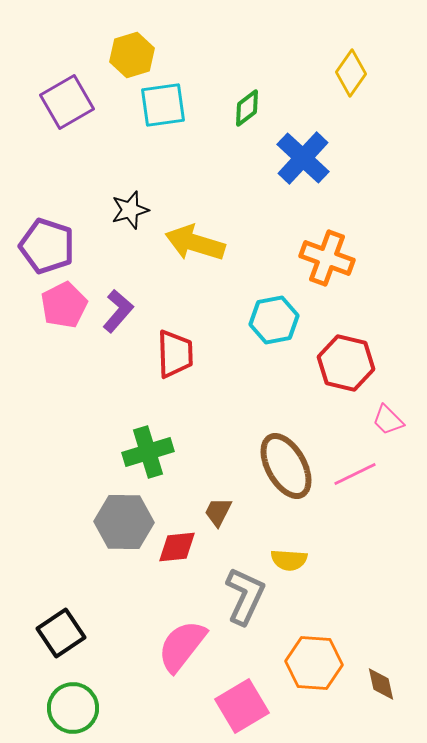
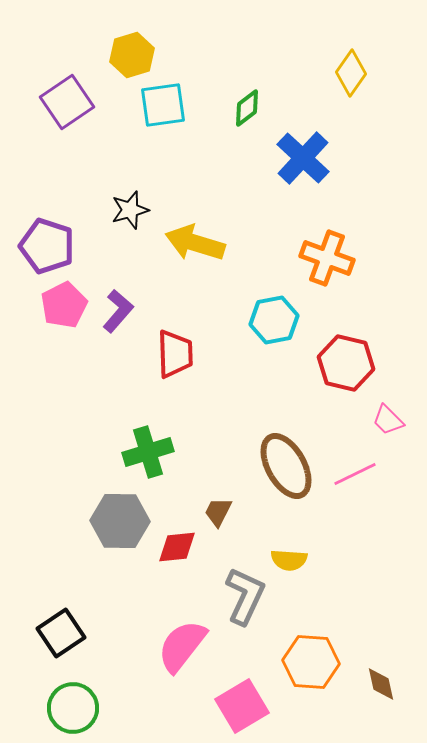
purple square: rotated 4 degrees counterclockwise
gray hexagon: moved 4 px left, 1 px up
orange hexagon: moved 3 px left, 1 px up
